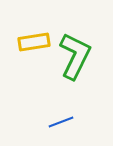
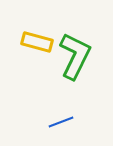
yellow rectangle: moved 3 px right; rotated 24 degrees clockwise
